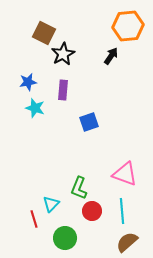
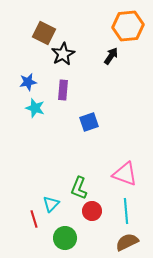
cyan line: moved 4 px right
brown semicircle: rotated 15 degrees clockwise
